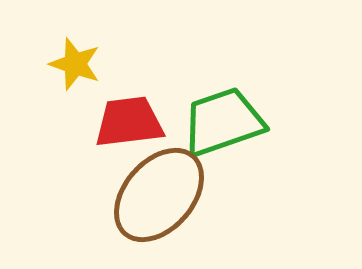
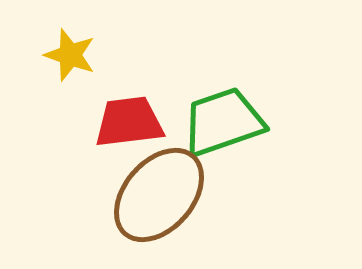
yellow star: moved 5 px left, 9 px up
